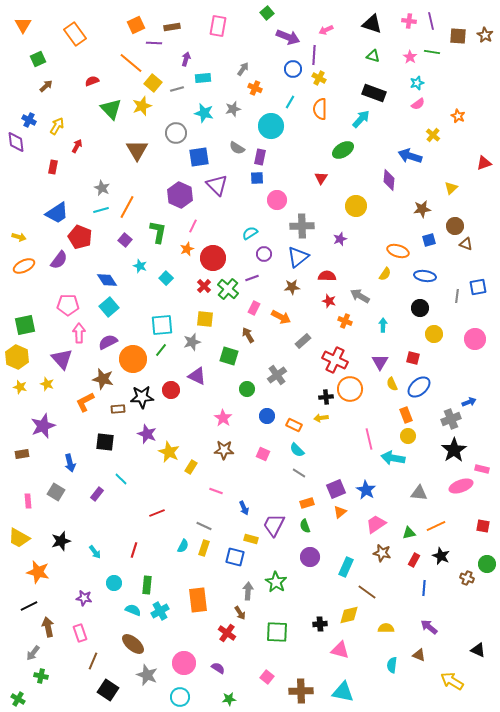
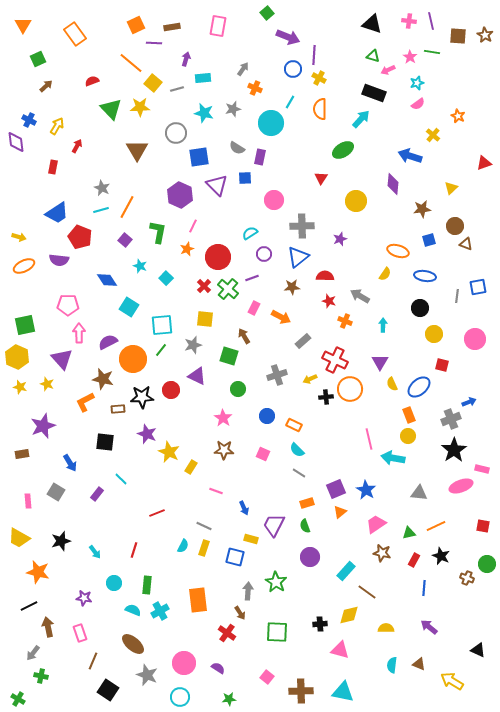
pink arrow at (326, 30): moved 62 px right, 40 px down
yellow star at (142, 106): moved 2 px left, 1 px down; rotated 18 degrees clockwise
cyan circle at (271, 126): moved 3 px up
blue square at (257, 178): moved 12 px left
purple diamond at (389, 180): moved 4 px right, 4 px down
pink circle at (277, 200): moved 3 px left
yellow circle at (356, 206): moved 5 px up
red circle at (213, 258): moved 5 px right, 1 px up
purple semicircle at (59, 260): rotated 60 degrees clockwise
red semicircle at (327, 276): moved 2 px left
cyan square at (109, 307): moved 20 px right; rotated 18 degrees counterclockwise
brown arrow at (248, 335): moved 4 px left, 1 px down
gray star at (192, 342): moved 1 px right, 3 px down
red square at (413, 358): moved 29 px right, 7 px down
gray cross at (277, 375): rotated 18 degrees clockwise
green circle at (247, 389): moved 9 px left
orange rectangle at (406, 415): moved 3 px right
yellow arrow at (321, 418): moved 11 px left, 39 px up; rotated 16 degrees counterclockwise
blue arrow at (70, 463): rotated 18 degrees counterclockwise
cyan rectangle at (346, 567): moved 4 px down; rotated 18 degrees clockwise
brown triangle at (419, 655): moved 9 px down
